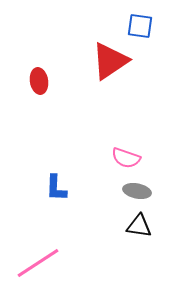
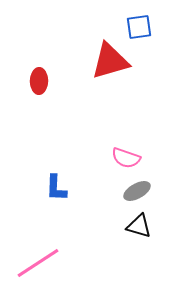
blue square: moved 1 px left, 1 px down; rotated 16 degrees counterclockwise
red triangle: rotated 18 degrees clockwise
red ellipse: rotated 10 degrees clockwise
gray ellipse: rotated 40 degrees counterclockwise
black triangle: rotated 8 degrees clockwise
